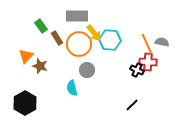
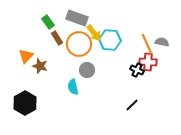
gray rectangle: moved 2 px down; rotated 20 degrees clockwise
green rectangle: moved 7 px right, 4 px up
cyan semicircle: moved 1 px right, 1 px up
